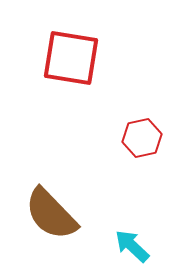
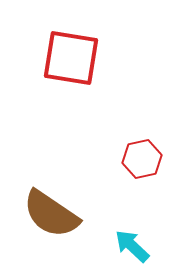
red hexagon: moved 21 px down
brown semicircle: rotated 12 degrees counterclockwise
